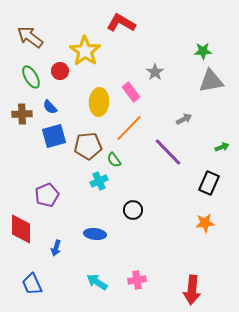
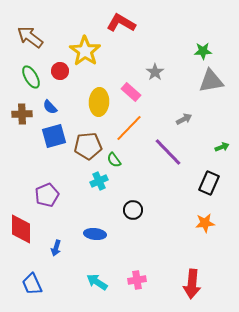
pink rectangle: rotated 12 degrees counterclockwise
red arrow: moved 6 px up
